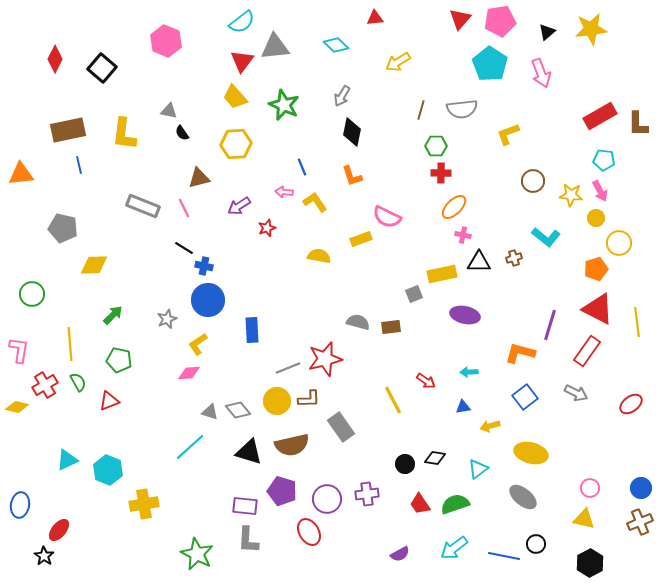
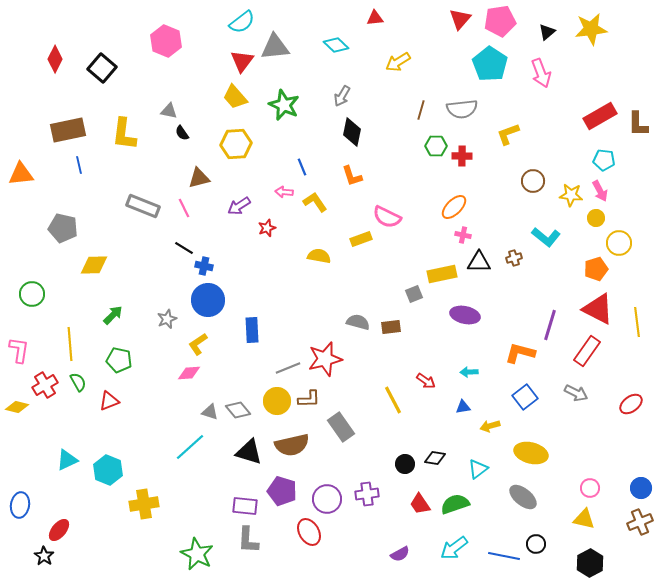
red cross at (441, 173): moved 21 px right, 17 px up
